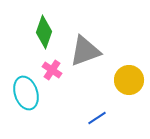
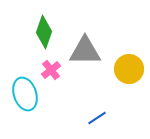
gray triangle: rotated 20 degrees clockwise
pink cross: moved 1 px left; rotated 18 degrees clockwise
yellow circle: moved 11 px up
cyan ellipse: moved 1 px left, 1 px down
